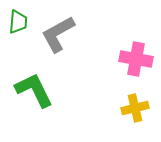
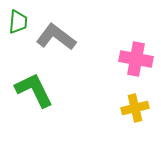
gray L-shape: moved 2 px left, 3 px down; rotated 66 degrees clockwise
